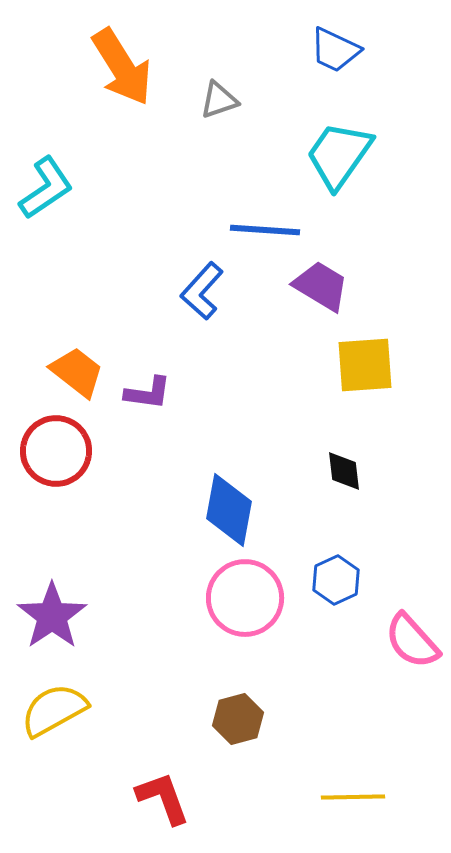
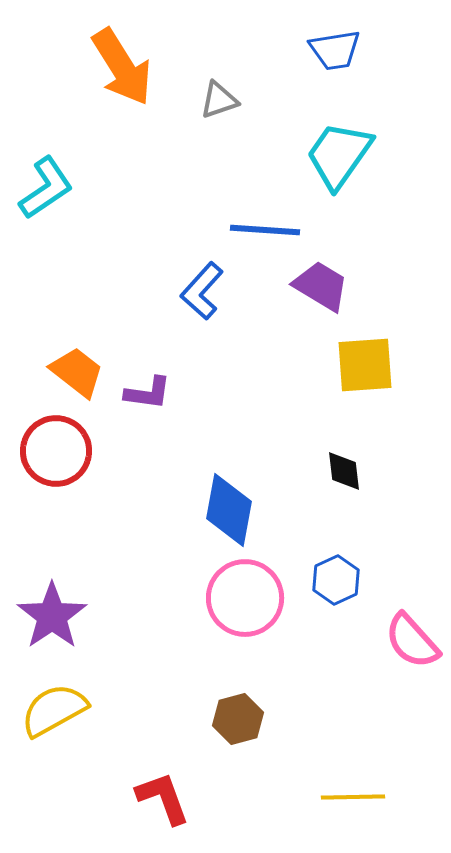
blue trapezoid: rotated 34 degrees counterclockwise
